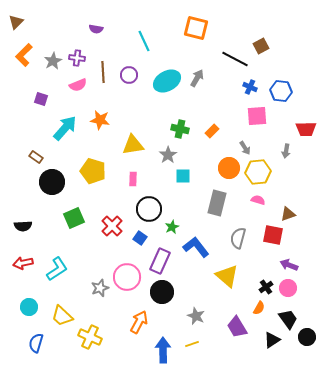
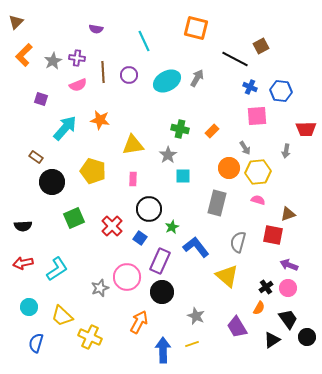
gray semicircle at (238, 238): moved 4 px down
